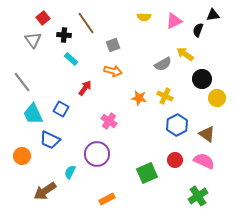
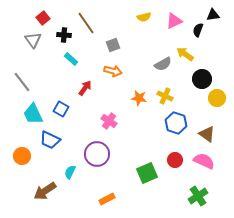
yellow semicircle: rotated 16 degrees counterclockwise
blue hexagon: moved 1 px left, 2 px up; rotated 15 degrees counterclockwise
